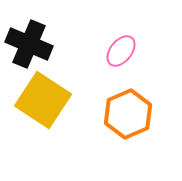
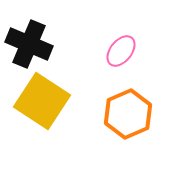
yellow square: moved 1 px left, 1 px down
